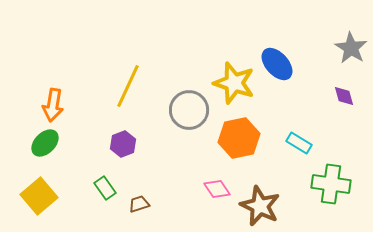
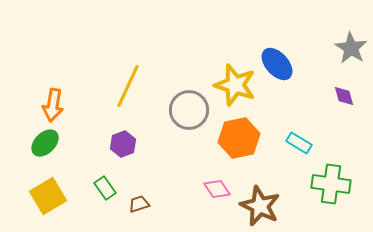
yellow star: moved 1 px right, 2 px down
yellow square: moved 9 px right; rotated 9 degrees clockwise
